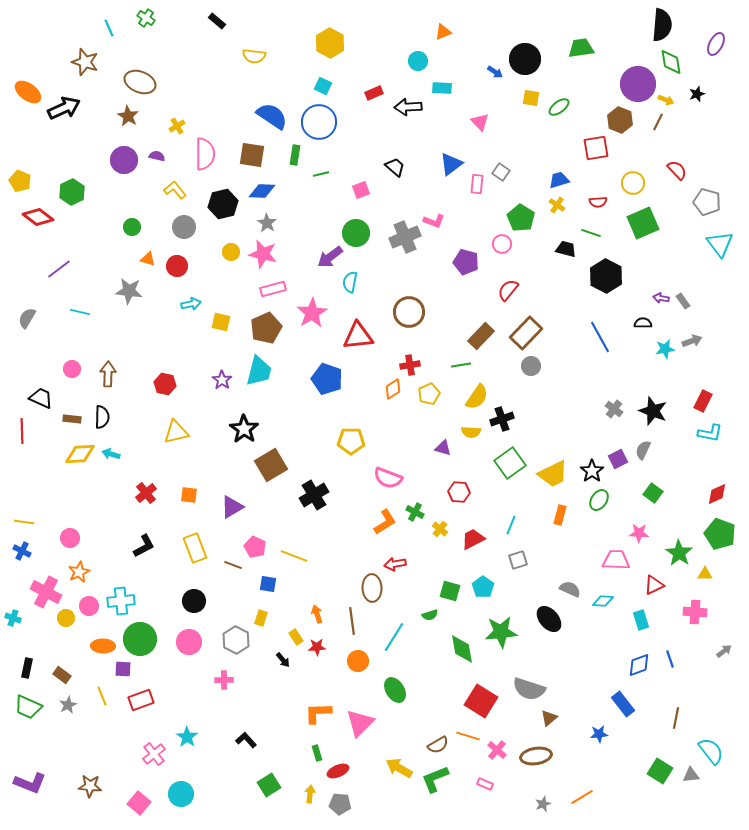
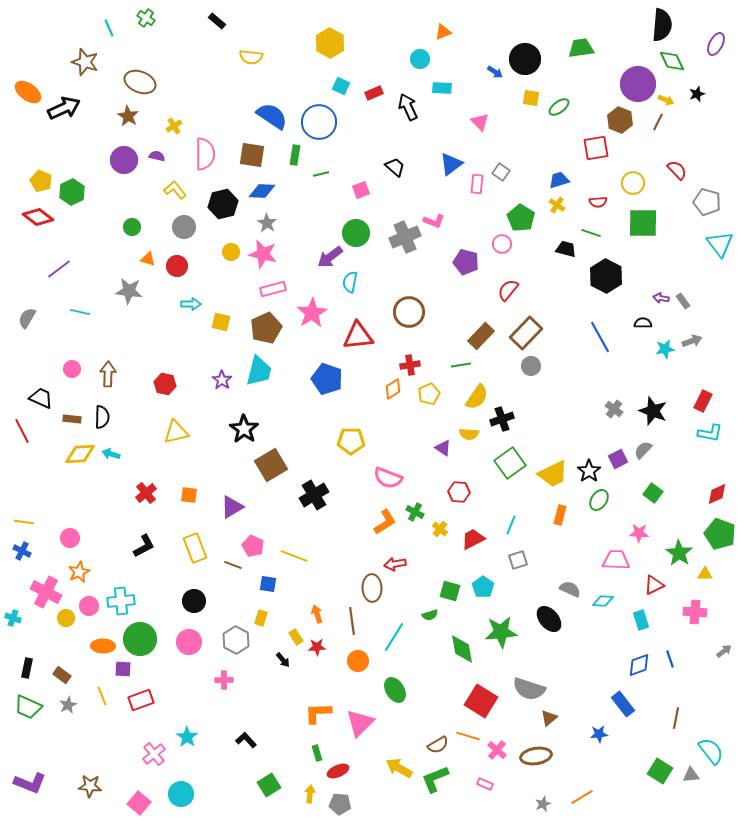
yellow semicircle at (254, 56): moved 3 px left, 1 px down
cyan circle at (418, 61): moved 2 px right, 2 px up
green diamond at (671, 62): moved 1 px right, 1 px up; rotated 16 degrees counterclockwise
cyan square at (323, 86): moved 18 px right
black arrow at (408, 107): rotated 68 degrees clockwise
yellow cross at (177, 126): moved 3 px left
yellow pentagon at (20, 181): moved 21 px right
green square at (643, 223): rotated 24 degrees clockwise
cyan arrow at (191, 304): rotated 12 degrees clockwise
red line at (22, 431): rotated 25 degrees counterclockwise
yellow semicircle at (471, 432): moved 2 px left, 2 px down
purple triangle at (443, 448): rotated 18 degrees clockwise
gray semicircle at (643, 450): rotated 18 degrees clockwise
black star at (592, 471): moved 3 px left
pink pentagon at (255, 547): moved 2 px left, 1 px up
